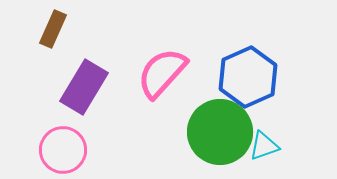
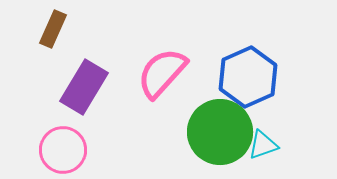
cyan triangle: moved 1 px left, 1 px up
